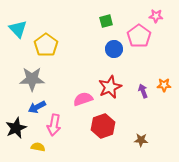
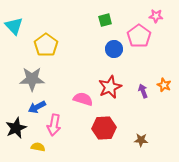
green square: moved 1 px left, 1 px up
cyan triangle: moved 4 px left, 3 px up
orange star: rotated 24 degrees clockwise
pink semicircle: rotated 36 degrees clockwise
red hexagon: moved 1 px right, 2 px down; rotated 15 degrees clockwise
